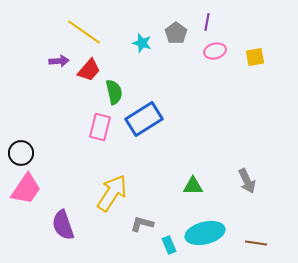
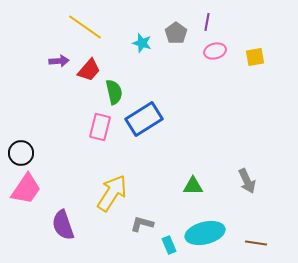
yellow line: moved 1 px right, 5 px up
